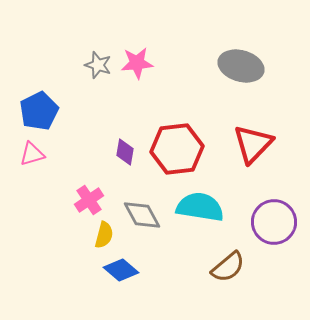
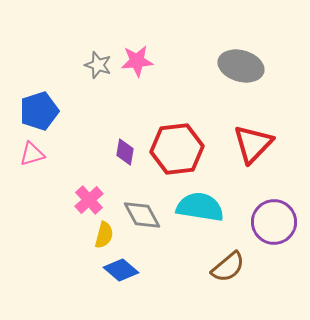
pink star: moved 2 px up
blue pentagon: rotated 9 degrees clockwise
pink cross: rotated 8 degrees counterclockwise
